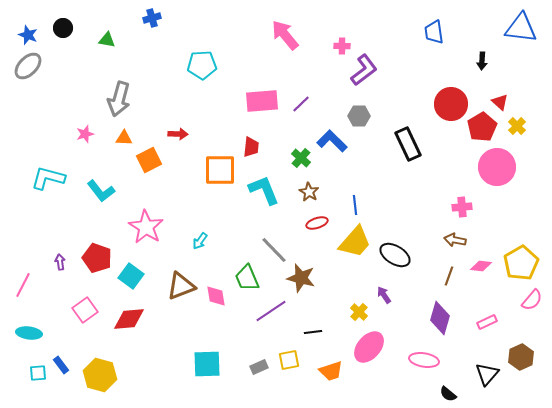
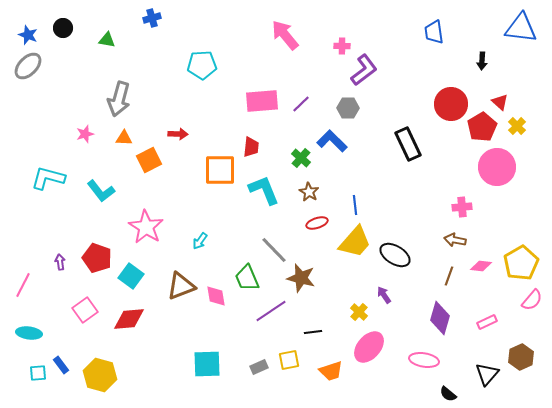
gray hexagon at (359, 116): moved 11 px left, 8 px up
